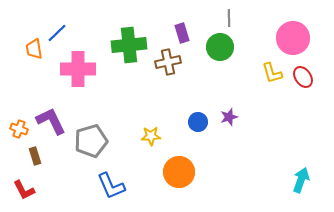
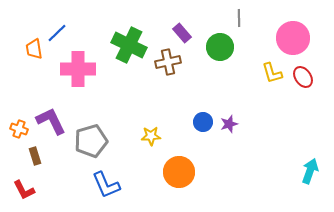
gray line: moved 10 px right
purple rectangle: rotated 24 degrees counterclockwise
green cross: rotated 32 degrees clockwise
purple star: moved 7 px down
blue circle: moved 5 px right
cyan arrow: moved 9 px right, 9 px up
blue L-shape: moved 5 px left, 1 px up
